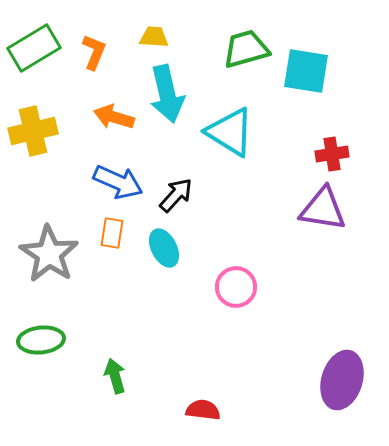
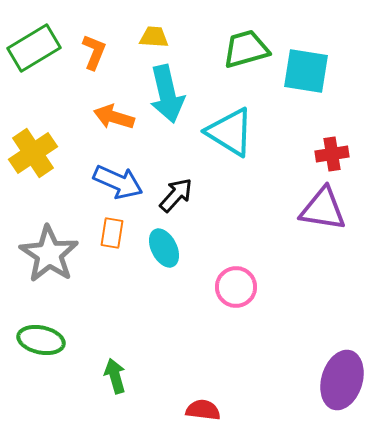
yellow cross: moved 22 px down; rotated 21 degrees counterclockwise
green ellipse: rotated 18 degrees clockwise
